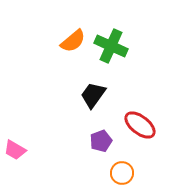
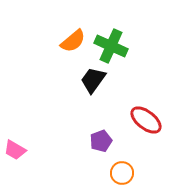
black trapezoid: moved 15 px up
red ellipse: moved 6 px right, 5 px up
